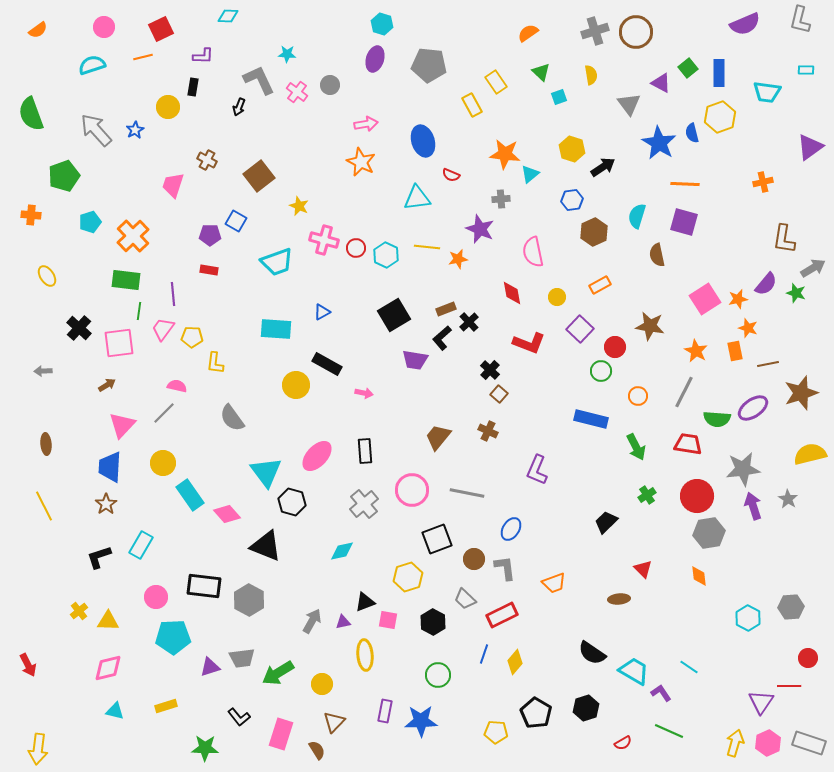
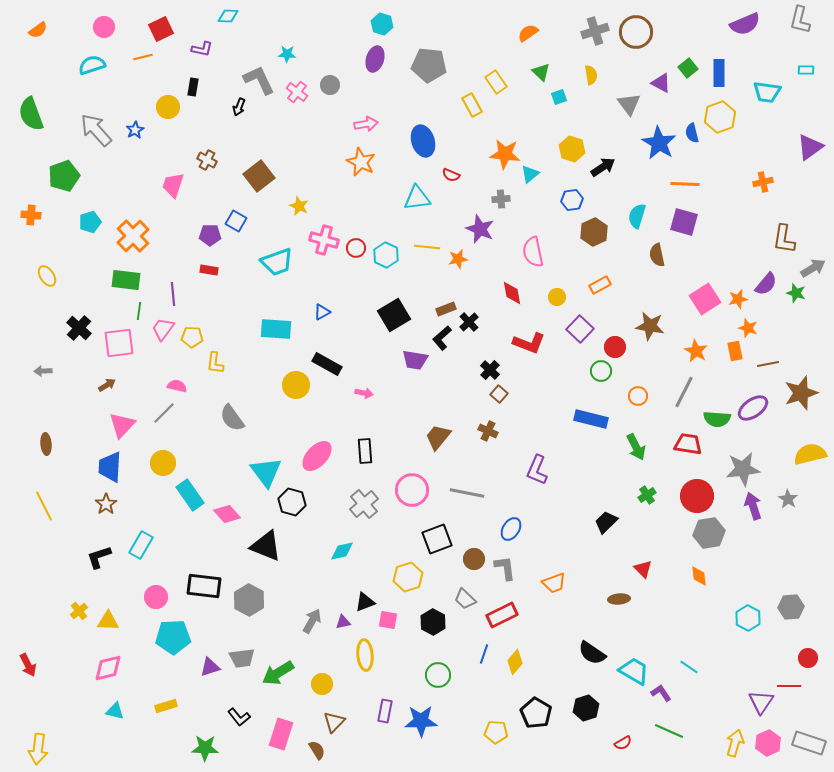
purple L-shape at (203, 56): moved 1 px left, 7 px up; rotated 10 degrees clockwise
